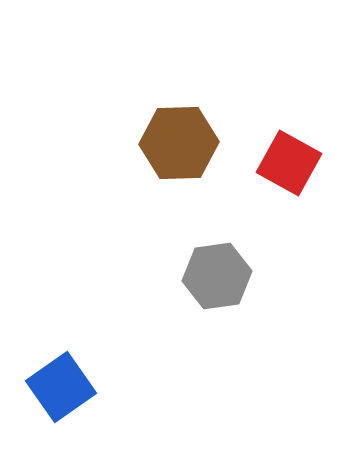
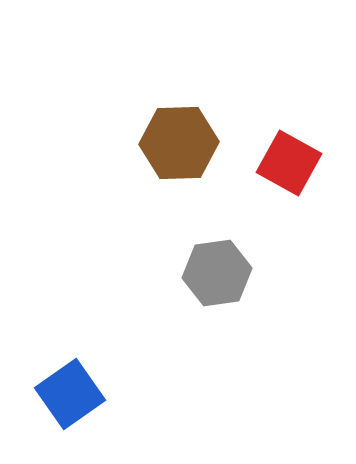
gray hexagon: moved 3 px up
blue square: moved 9 px right, 7 px down
